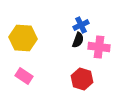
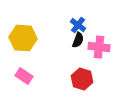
blue cross: moved 3 px left; rotated 28 degrees counterclockwise
